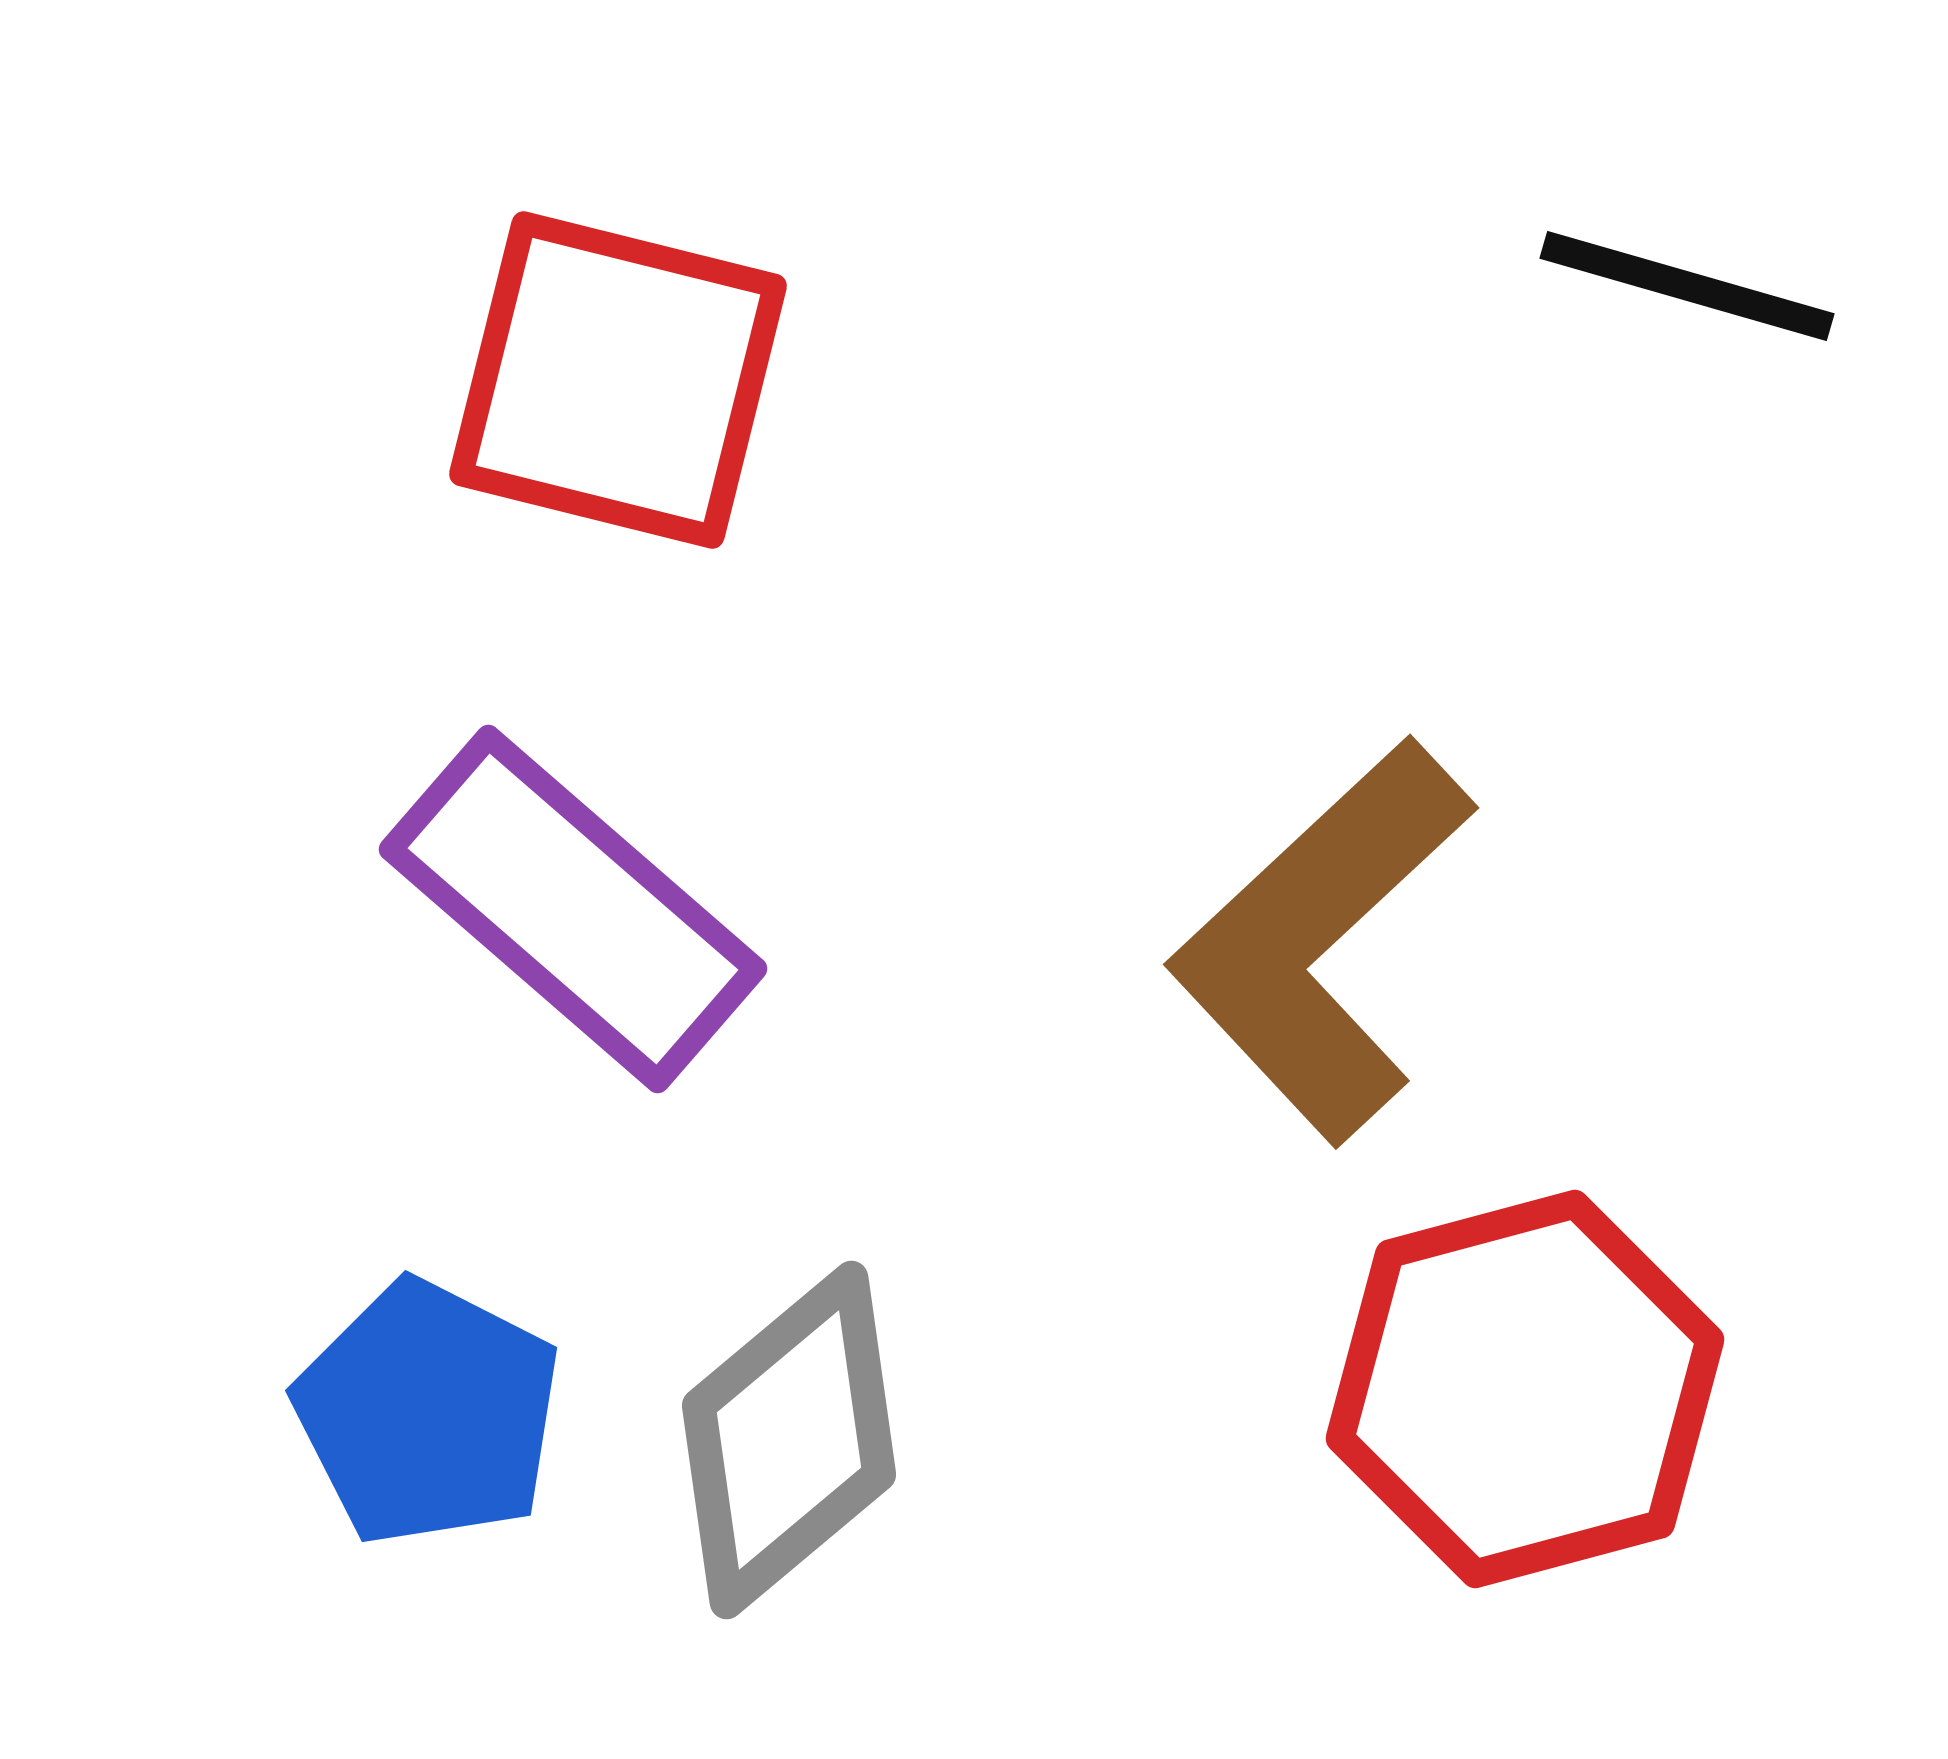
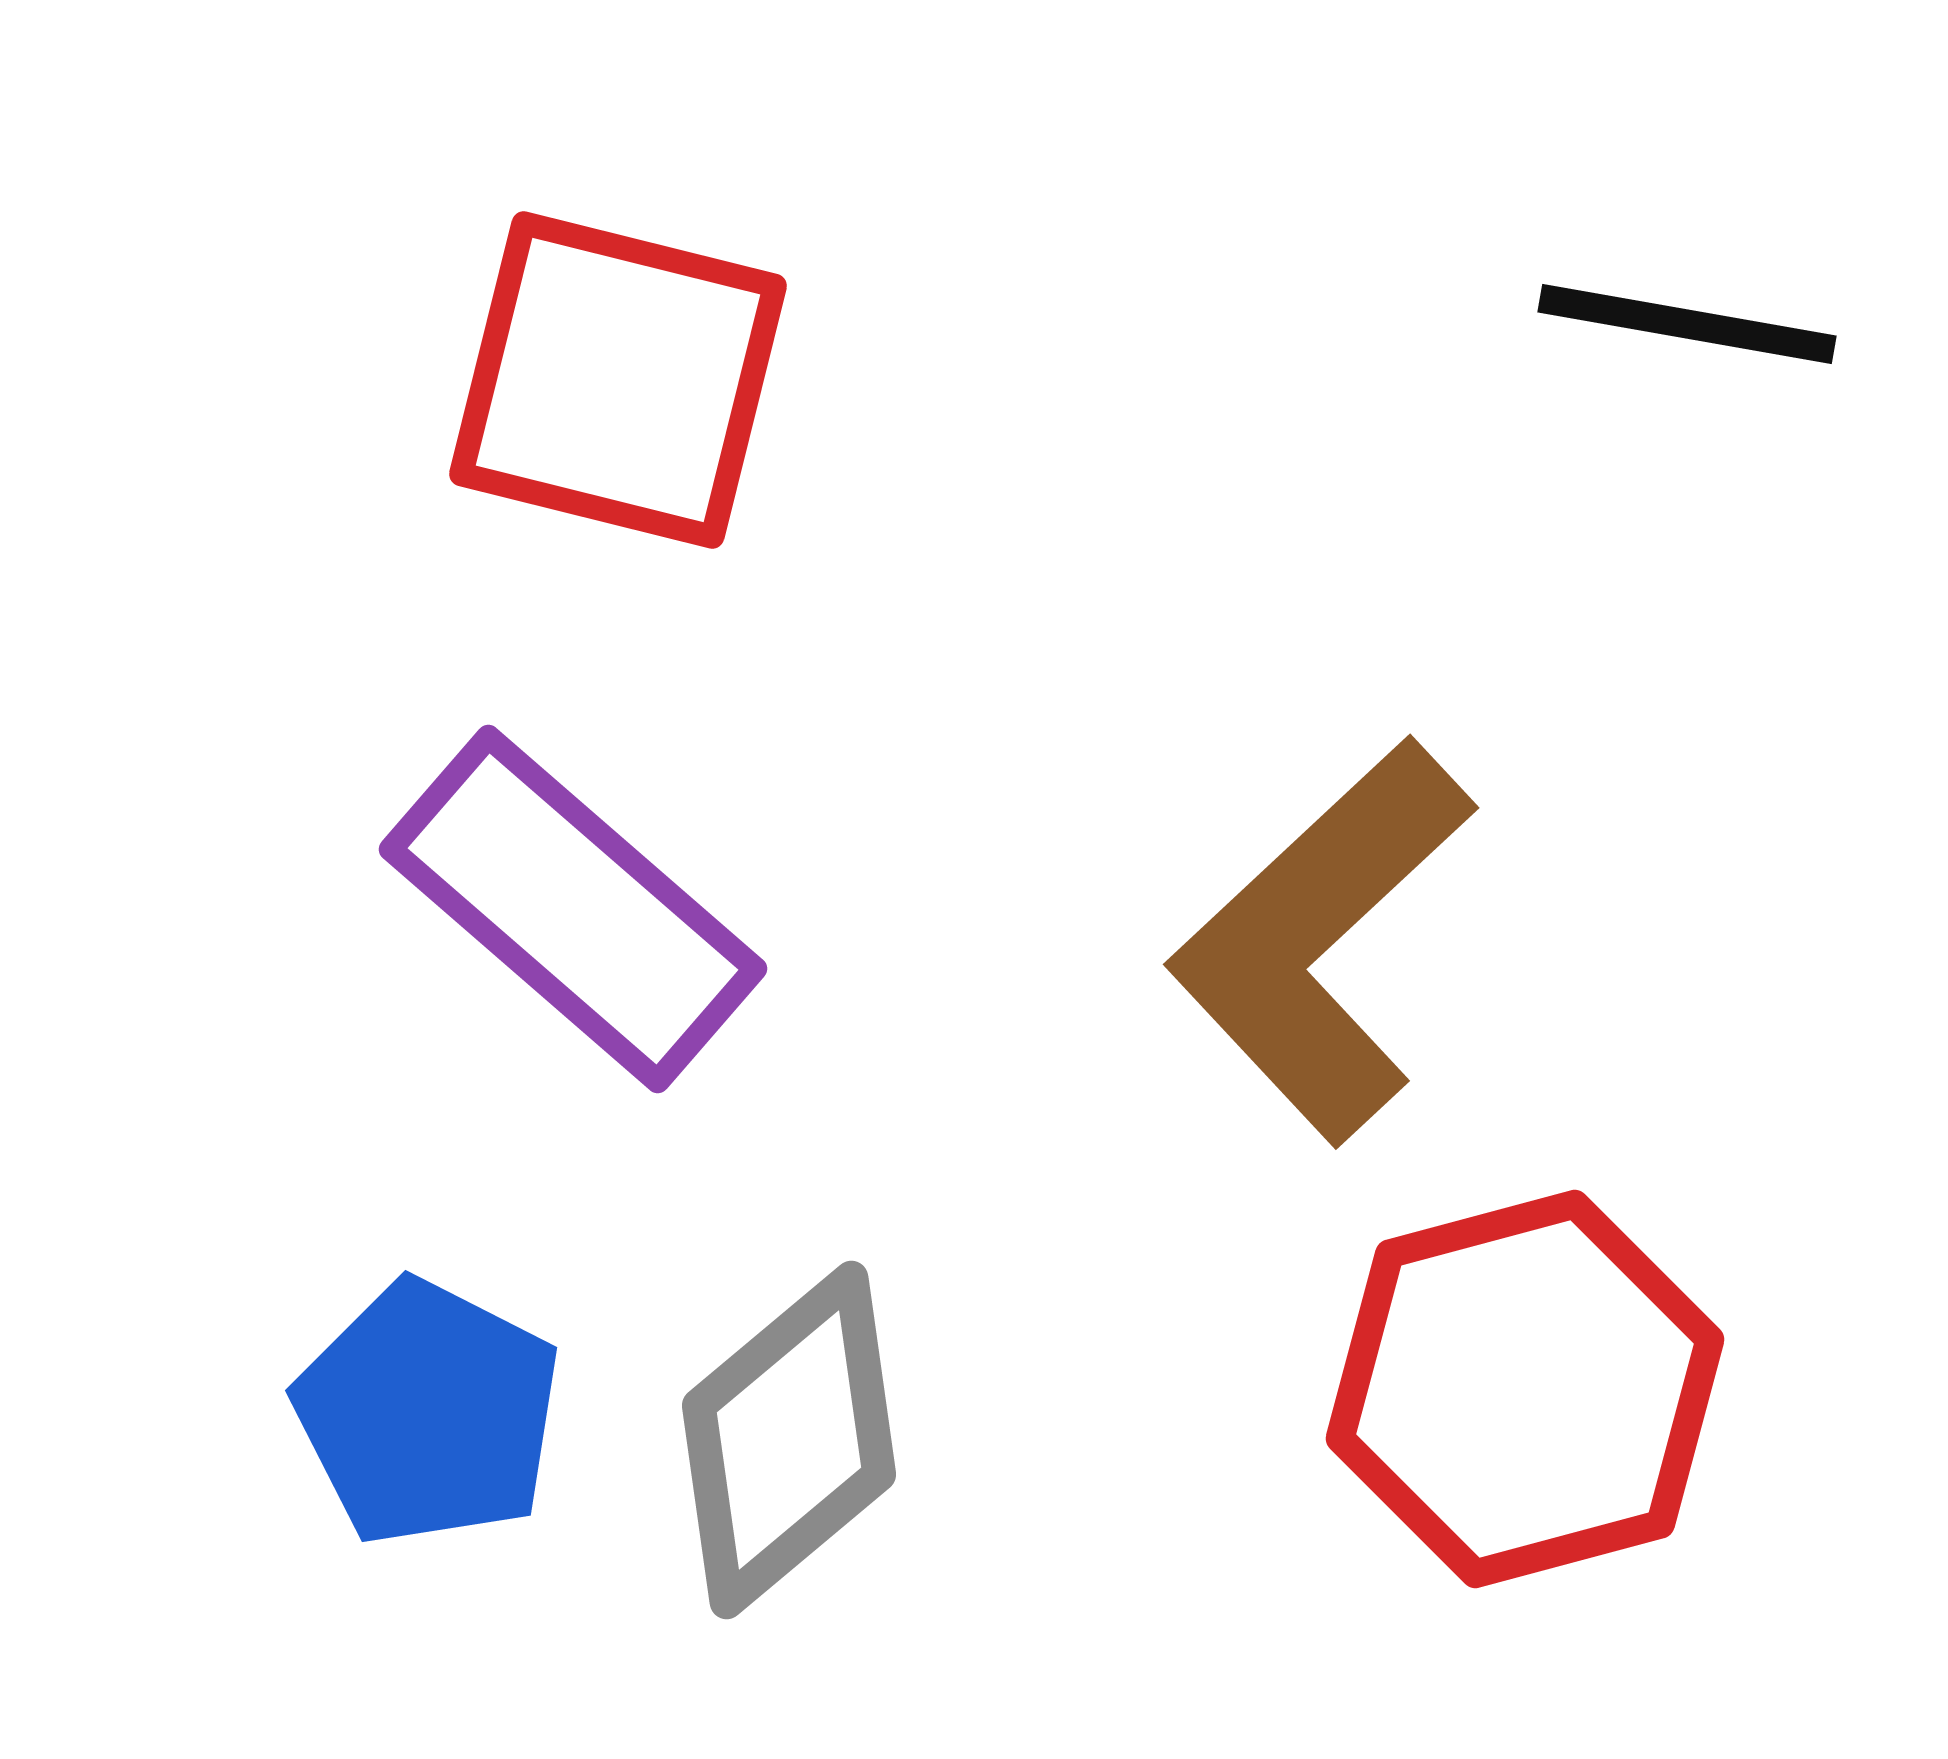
black line: moved 38 px down; rotated 6 degrees counterclockwise
